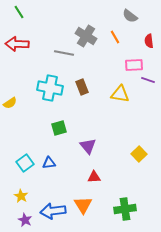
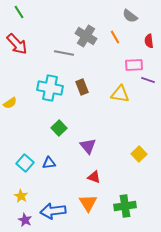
red arrow: rotated 135 degrees counterclockwise
green square: rotated 28 degrees counterclockwise
cyan square: rotated 12 degrees counterclockwise
red triangle: rotated 24 degrees clockwise
orange triangle: moved 5 px right, 2 px up
green cross: moved 3 px up
